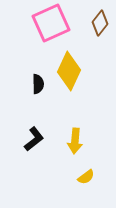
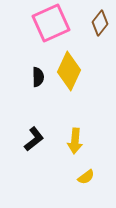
black semicircle: moved 7 px up
